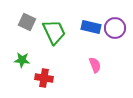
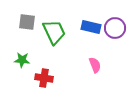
gray square: rotated 18 degrees counterclockwise
